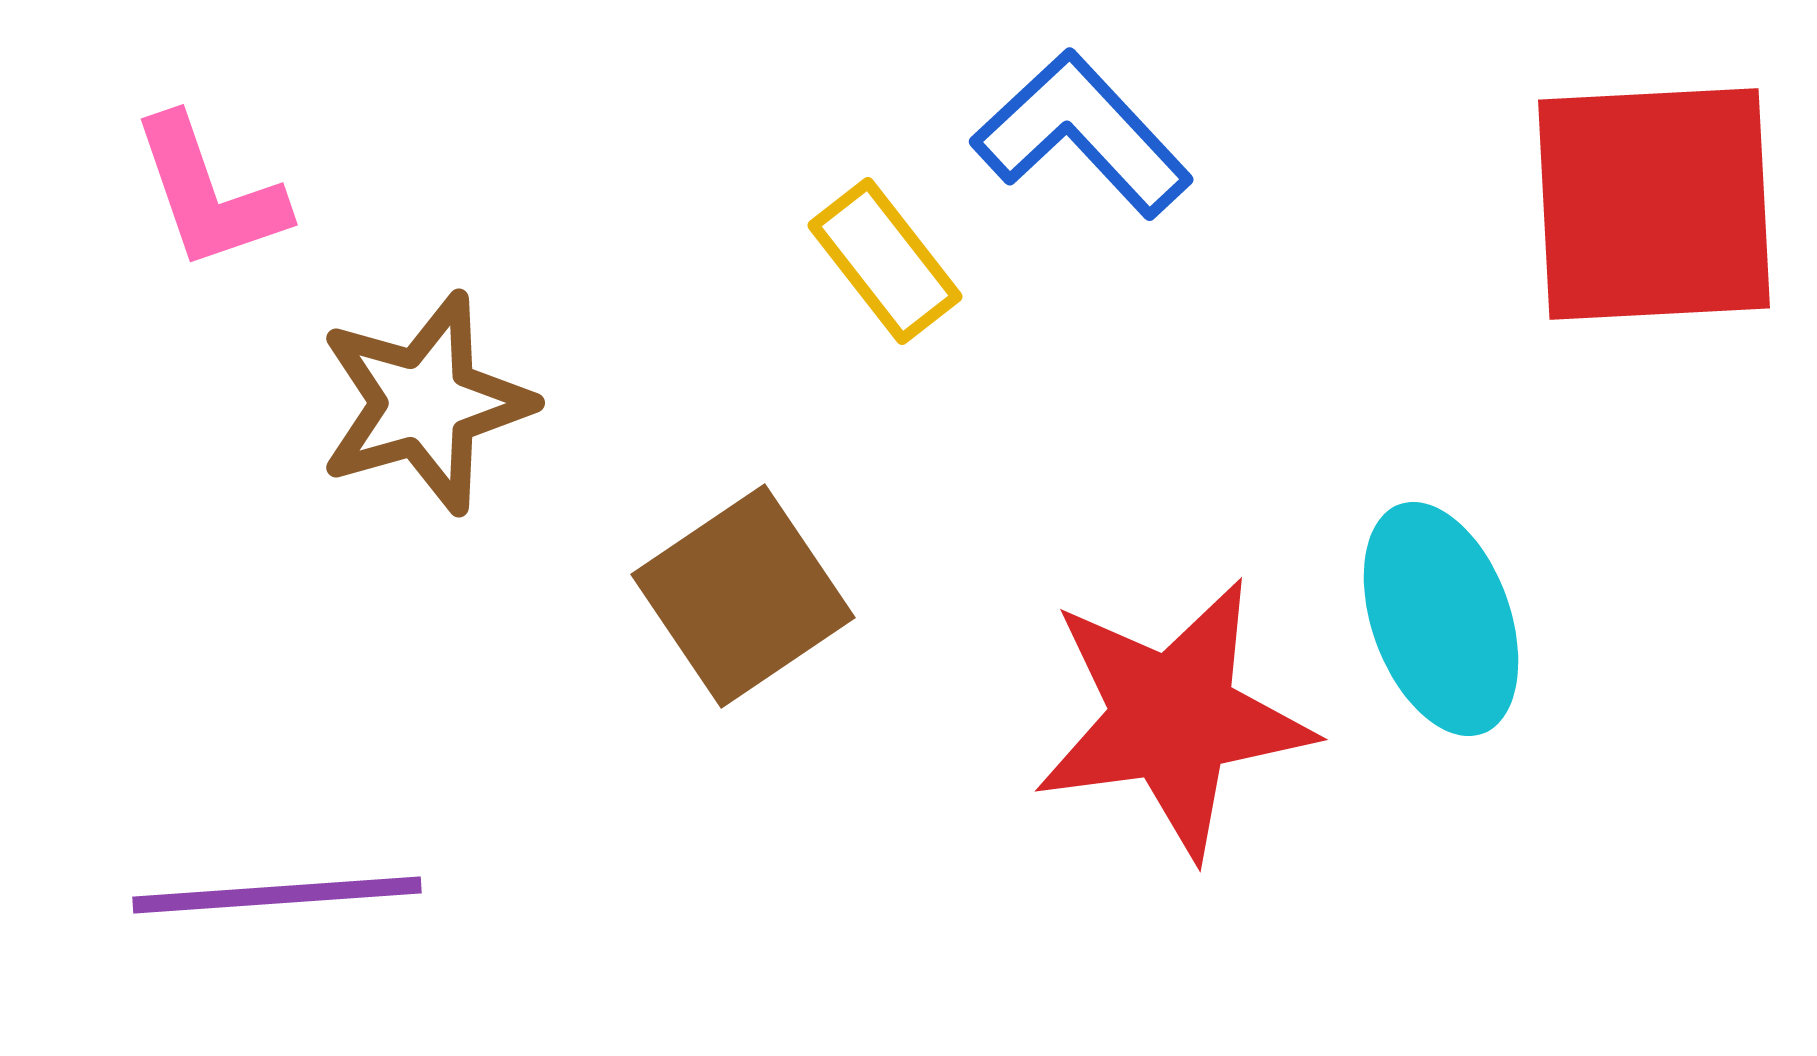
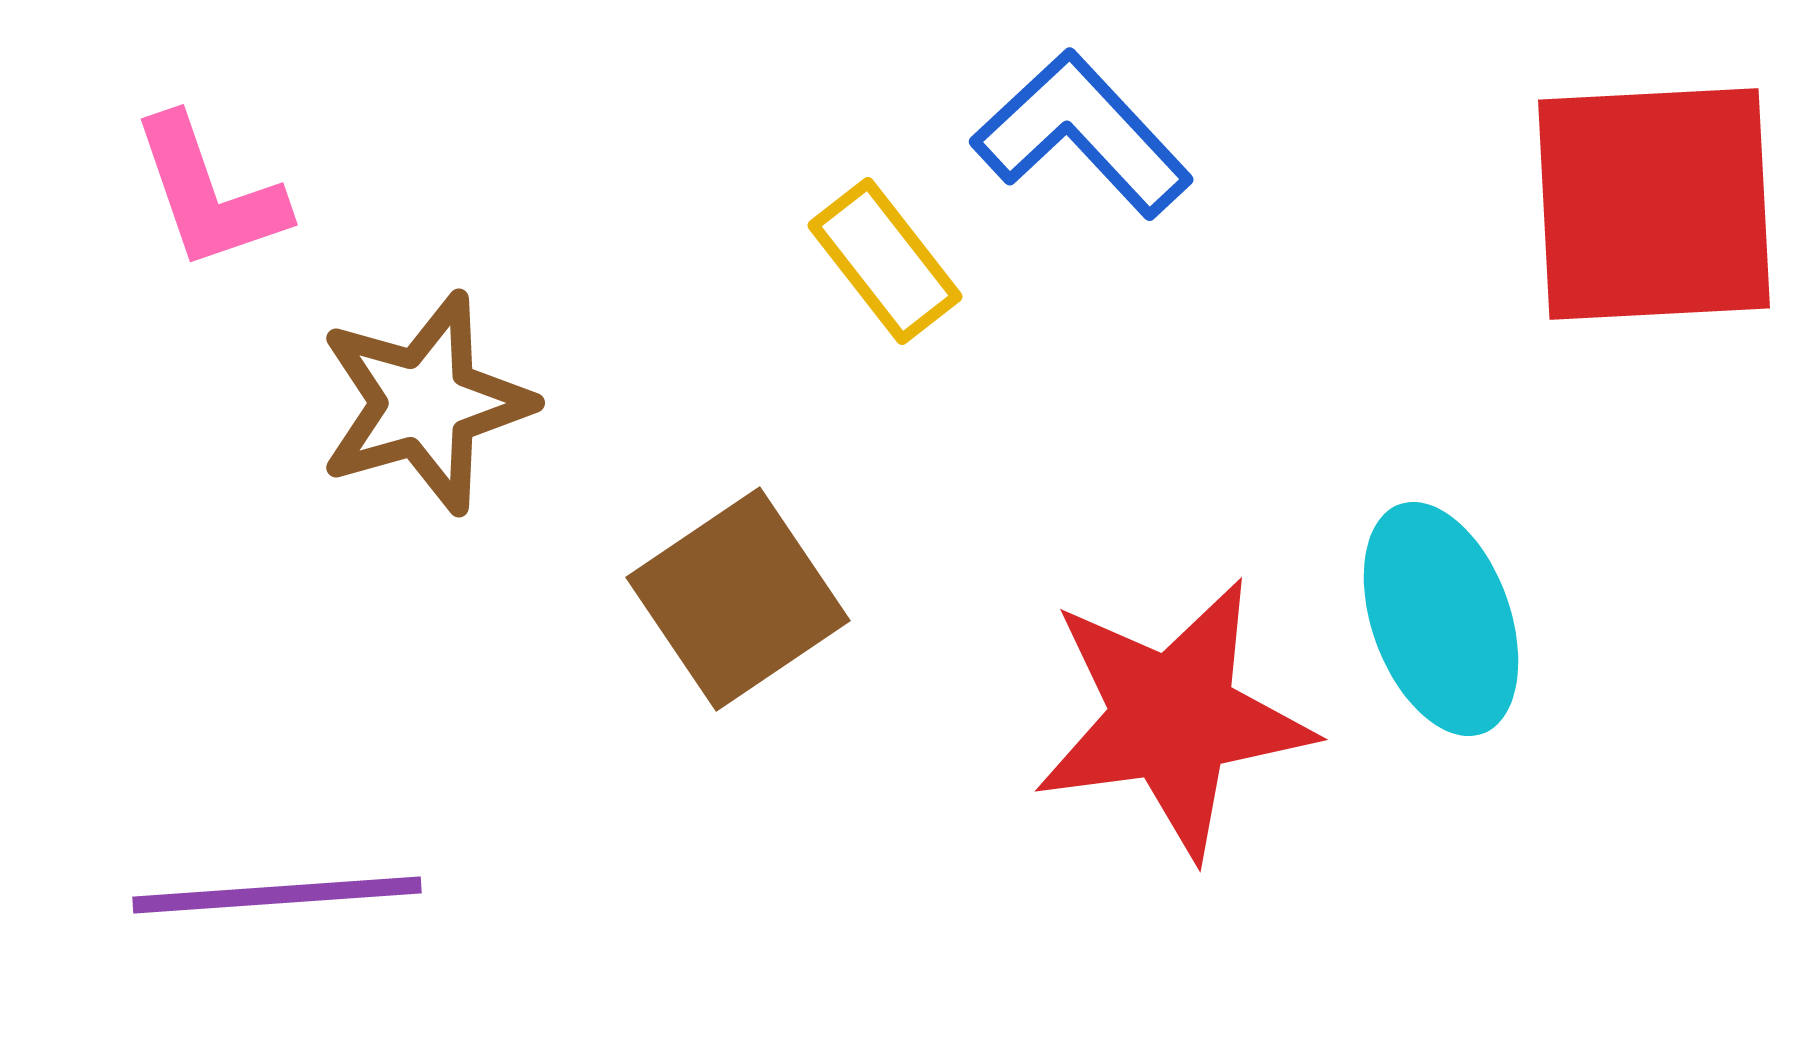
brown square: moved 5 px left, 3 px down
